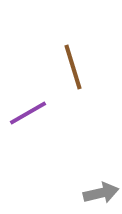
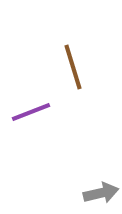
purple line: moved 3 px right, 1 px up; rotated 9 degrees clockwise
